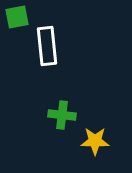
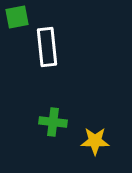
white rectangle: moved 1 px down
green cross: moved 9 px left, 7 px down
